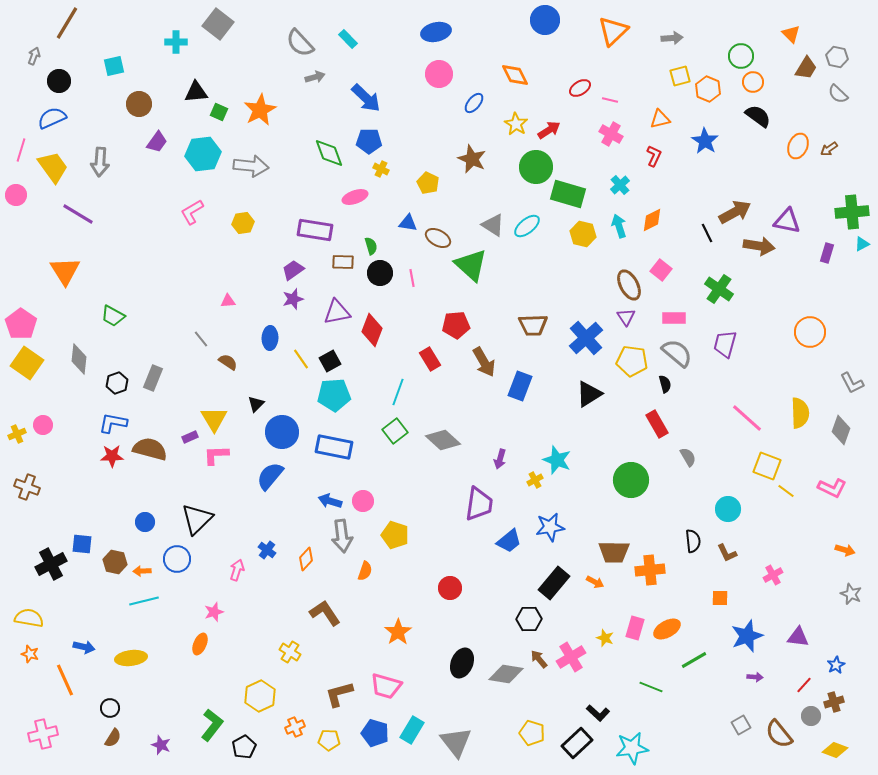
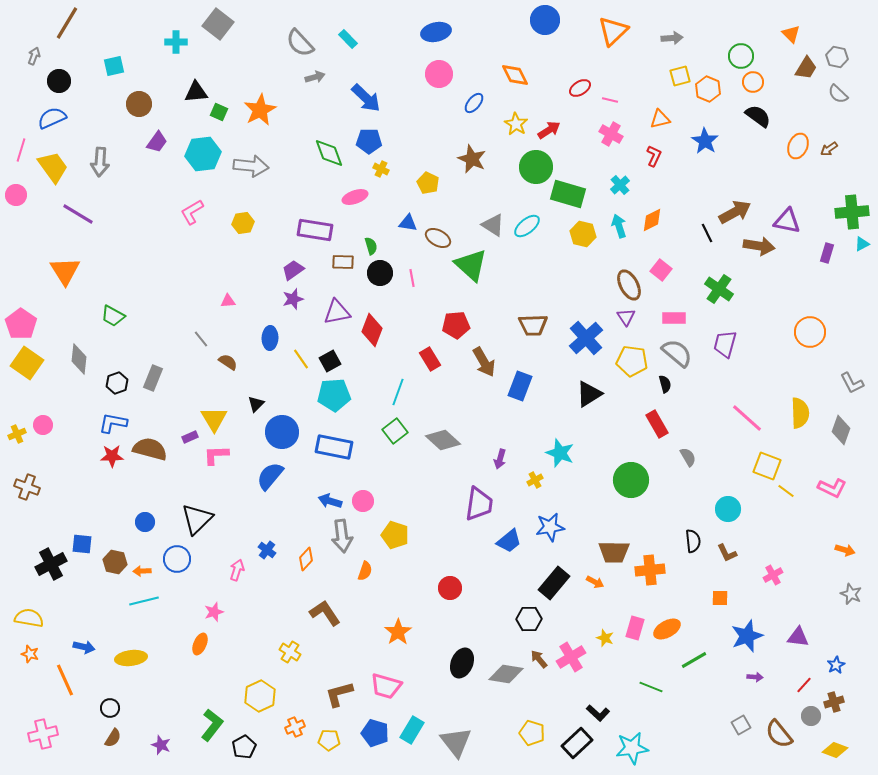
cyan star at (557, 460): moved 3 px right, 7 px up
